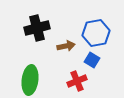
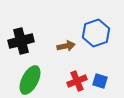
black cross: moved 16 px left, 13 px down
blue hexagon: rotated 8 degrees counterclockwise
blue square: moved 8 px right, 21 px down; rotated 14 degrees counterclockwise
green ellipse: rotated 20 degrees clockwise
